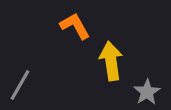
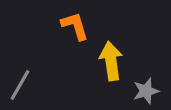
orange L-shape: rotated 12 degrees clockwise
gray star: moved 1 px left, 1 px up; rotated 16 degrees clockwise
